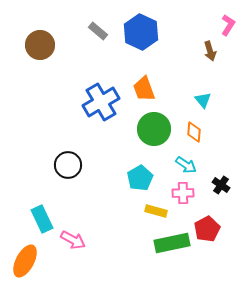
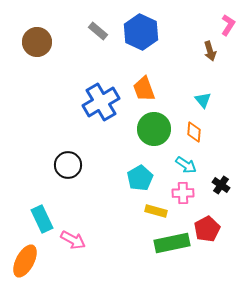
brown circle: moved 3 px left, 3 px up
